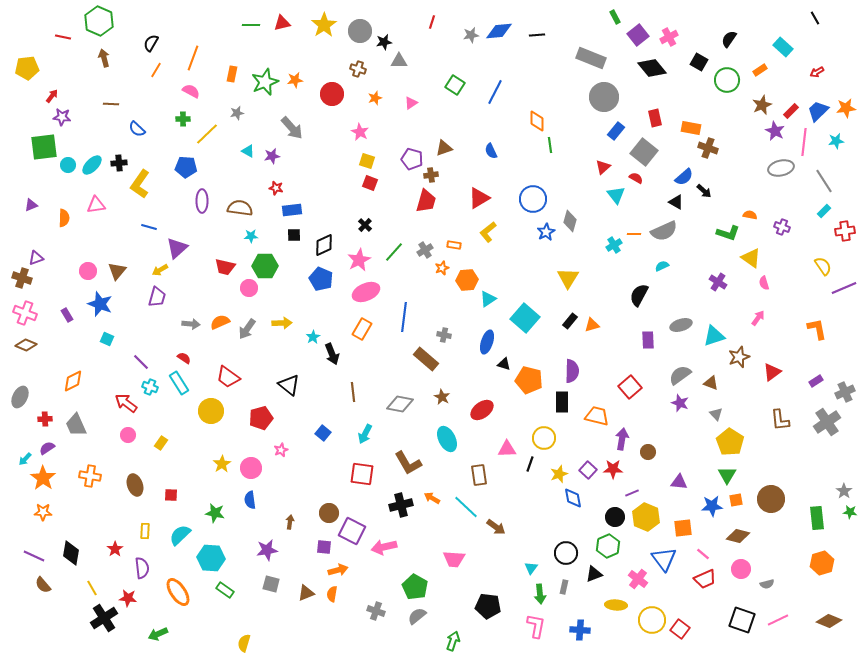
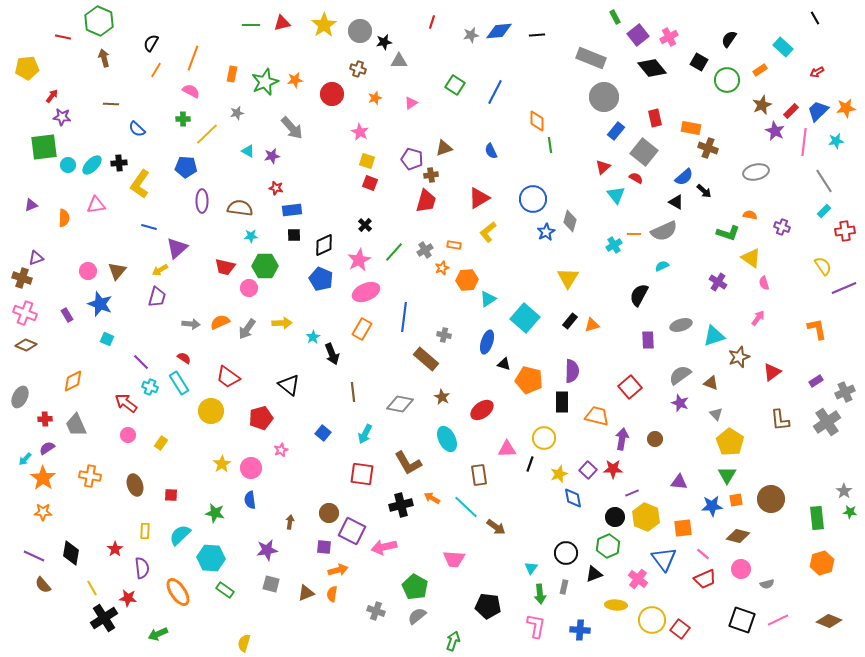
gray ellipse at (781, 168): moved 25 px left, 4 px down
brown circle at (648, 452): moved 7 px right, 13 px up
